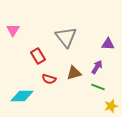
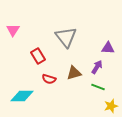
purple triangle: moved 4 px down
